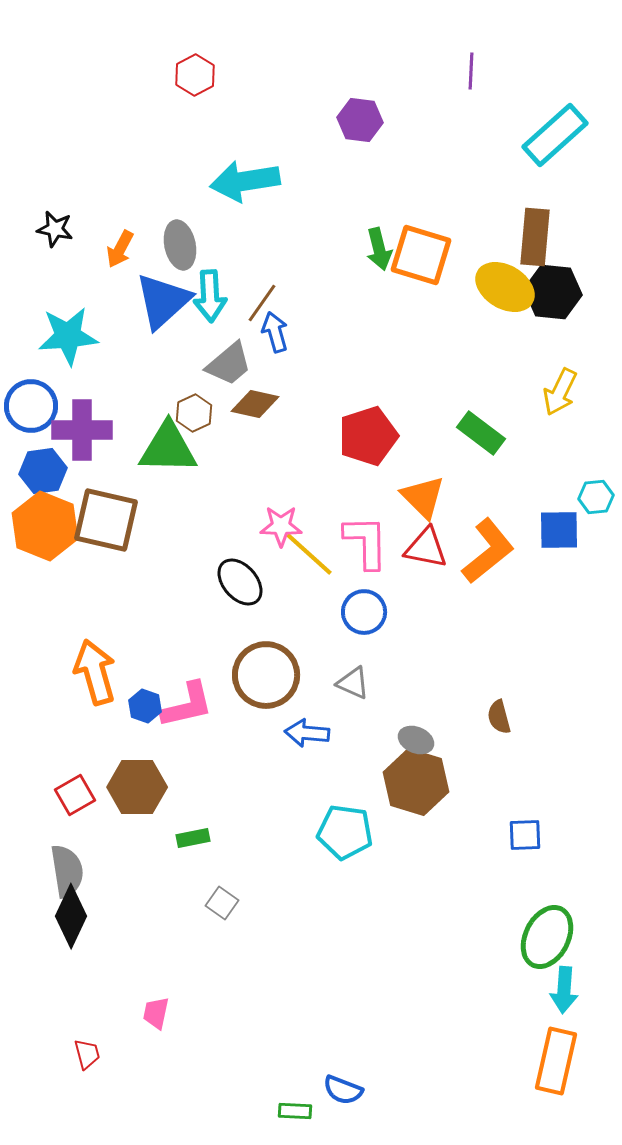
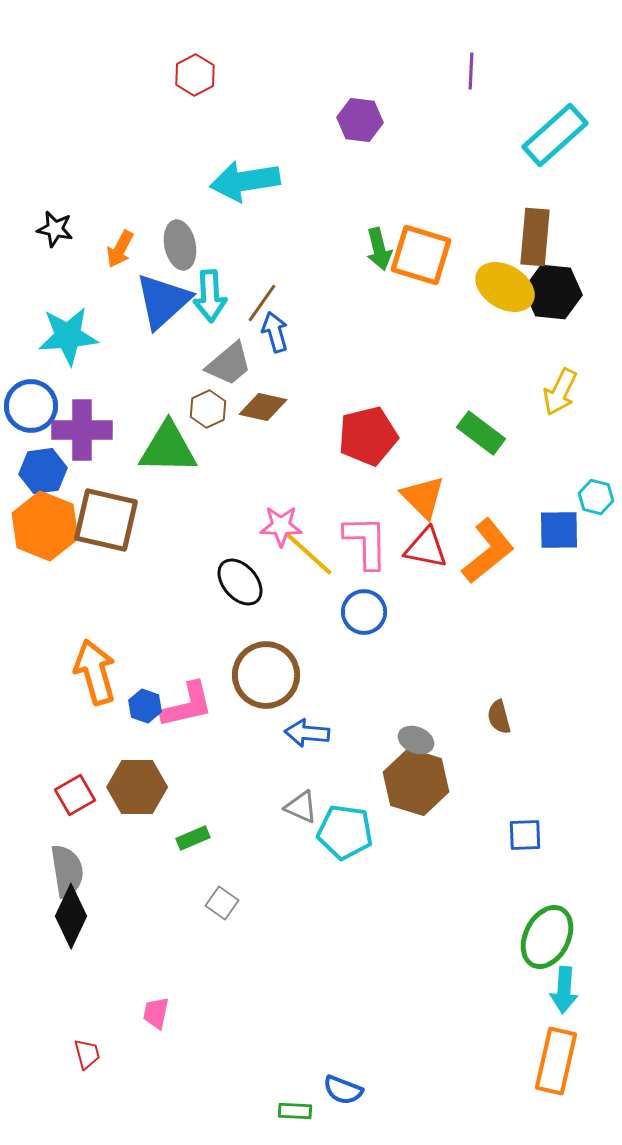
brown diamond at (255, 404): moved 8 px right, 3 px down
brown hexagon at (194, 413): moved 14 px right, 4 px up
red pentagon at (368, 436): rotated 4 degrees clockwise
cyan hexagon at (596, 497): rotated 20 degrees clockwise
gray triangle at (353, 683): moved 52 px left, 124 px down
green rectangle at (193, 838): rotated 12 degrees counterclockwise
